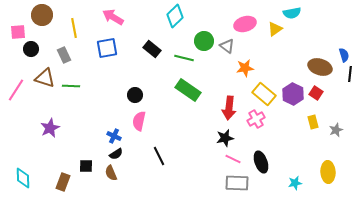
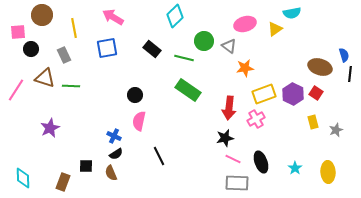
gray triangle at (227, 46): moved 2 px right
yellow rectangle at (264, 94): rotated 60 degrees counterclockwise
cyan star at (295, 183): moved 15 px up; rotated 24 degrees counterclockwise
